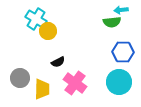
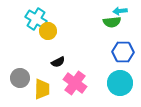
cyan arrow: moved 1 px left, 1 px down
cyan circle: moved 1 px right, 1 px down
